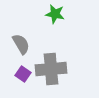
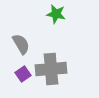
green star: moved 1 px right
purple square: rotated 21 degrees clockwise
